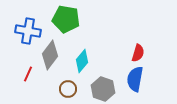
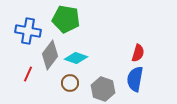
cyan diamond: moved 6 px left, 3 px up; rotated 70 degrees clockwise
brown circle: moved 2 px right, 6 px up
